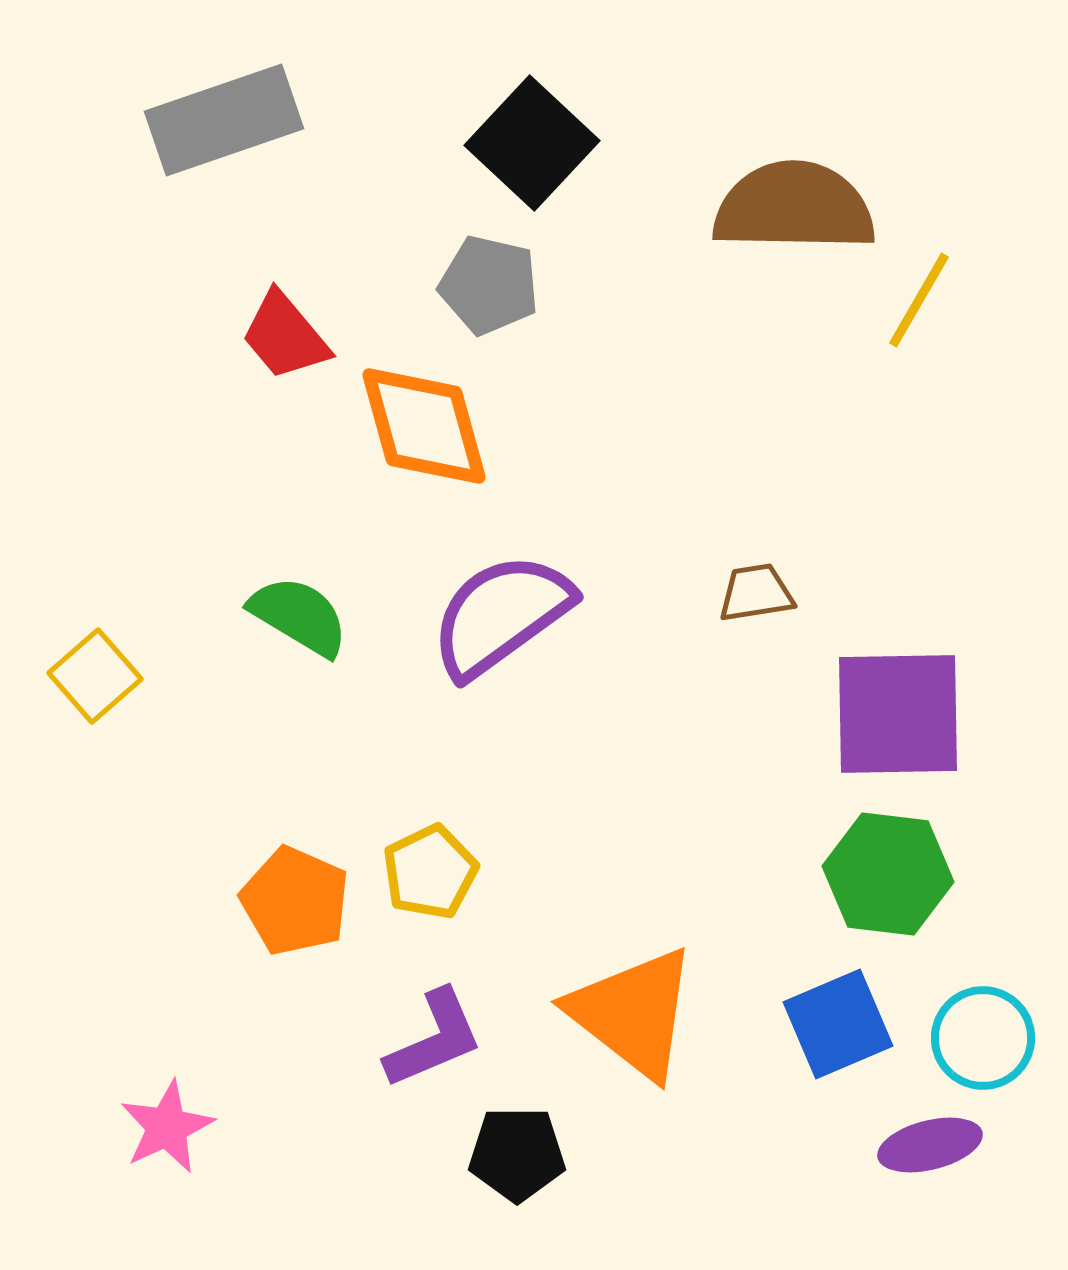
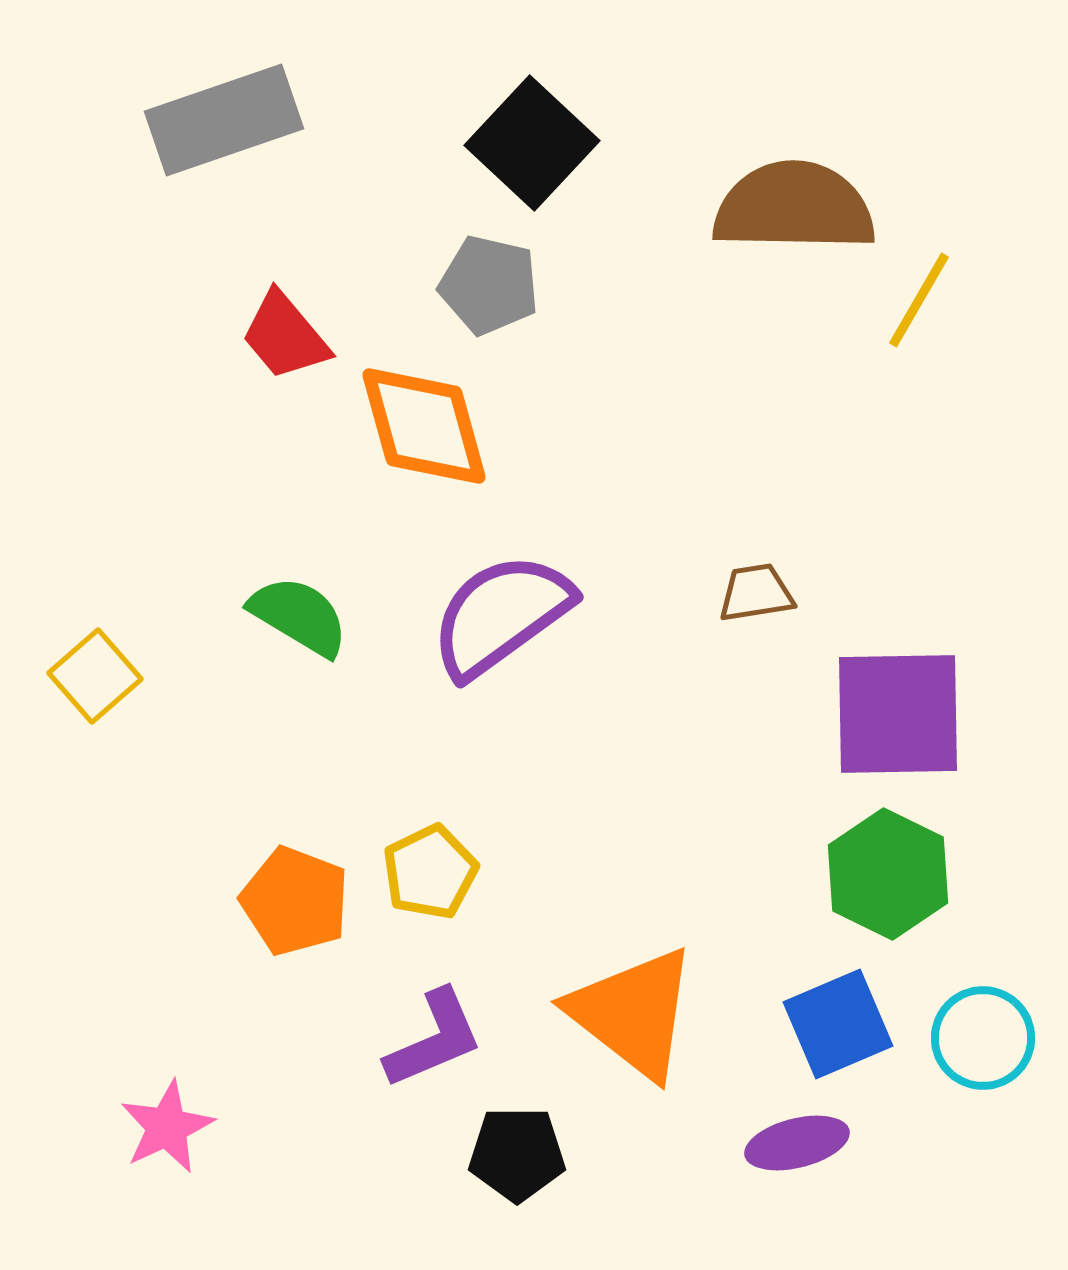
green hexagon: rotated 19 degrees clockwise
orange pentagon: rotated 3 degrees counterclockwise
purple ellipse: moved 133 px left, 2 px up
